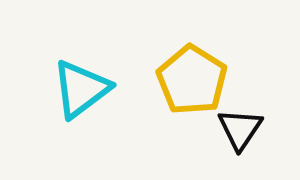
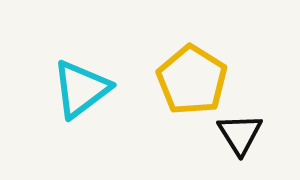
black triangle: moved 5 px down; rotated 6 degrees counterclockwise
